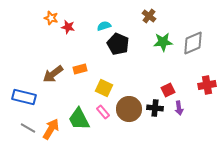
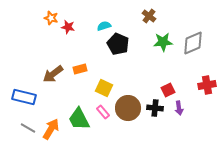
brown circle: moved 1 px left, 1 px up
